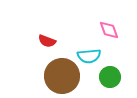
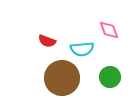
cyan semicircle: moved 7 px left, 7 px up
brown circle: moved 2 px down
